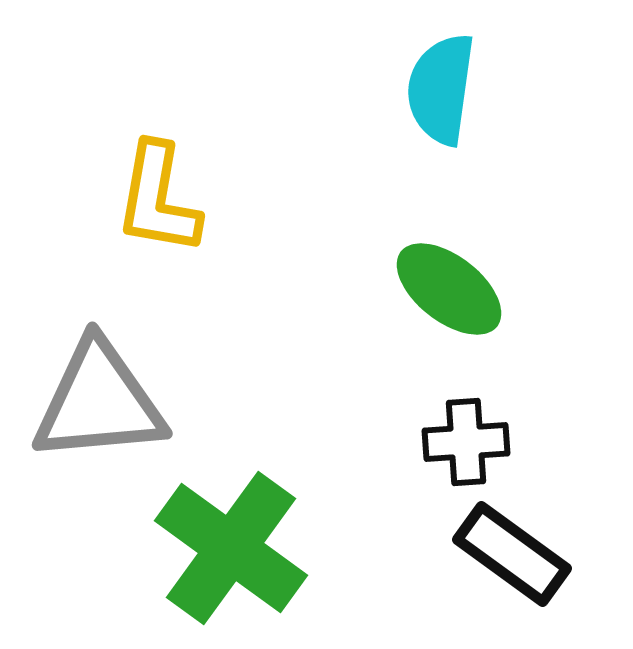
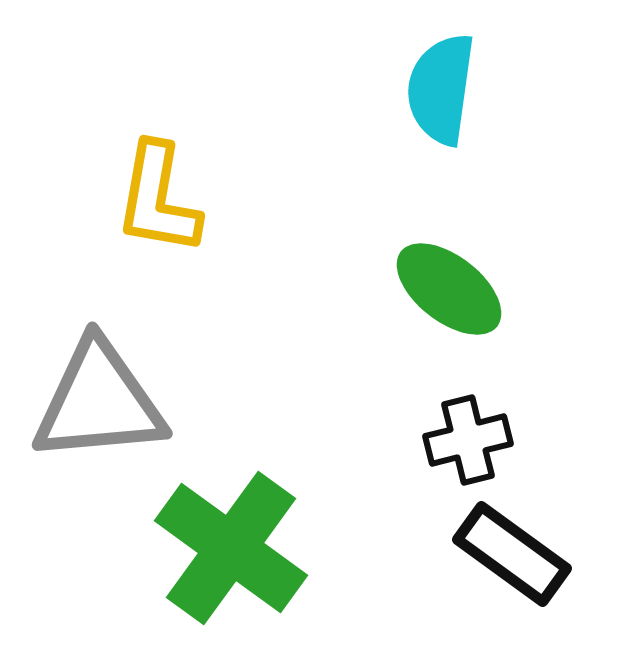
black cross: moved 2 px right, 2 px up; rotated 10 degrees counterclockwise
